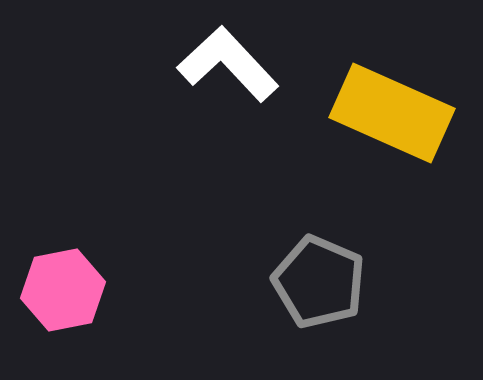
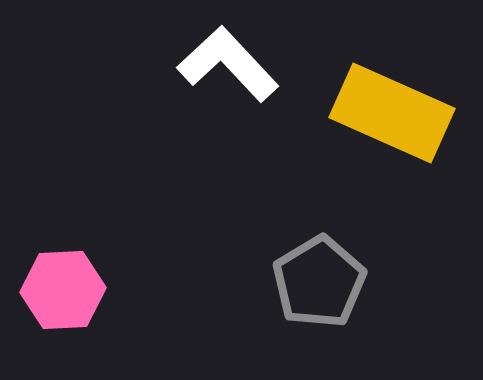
gray pentagon: rotated 18 degrees clockwise
pink hexagon: rotated 8 degrees clockwise
